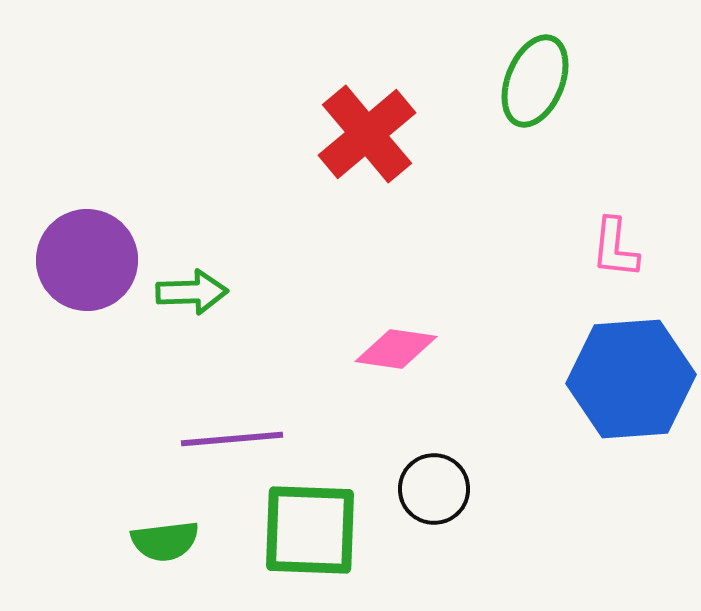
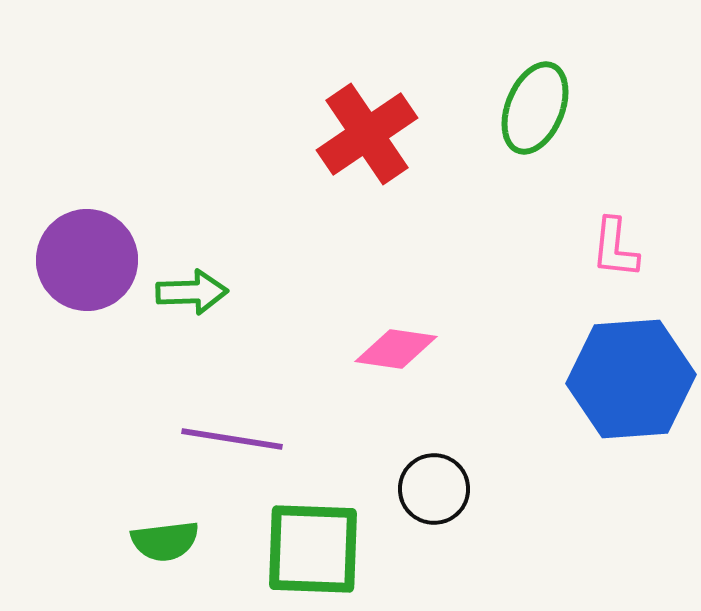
green ellipse: moved 27 px down
red cross: rotated 6 degrees clockwise
purple line: rotated 14 degrees clockwise
green square: moved 3 px right, 19 px down
